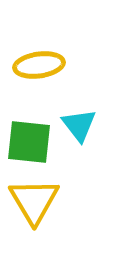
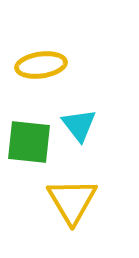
yellow ellipse: moved 2 px right
yellow triangle: moved 38 px right
